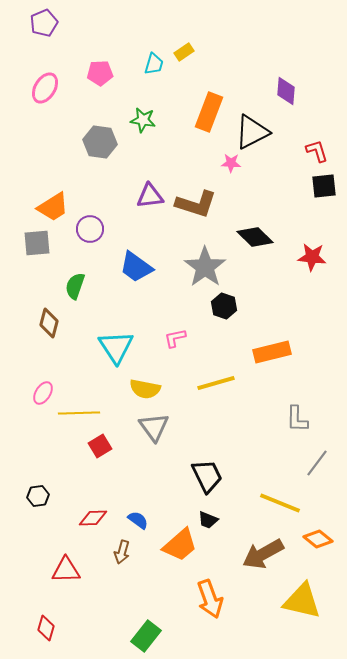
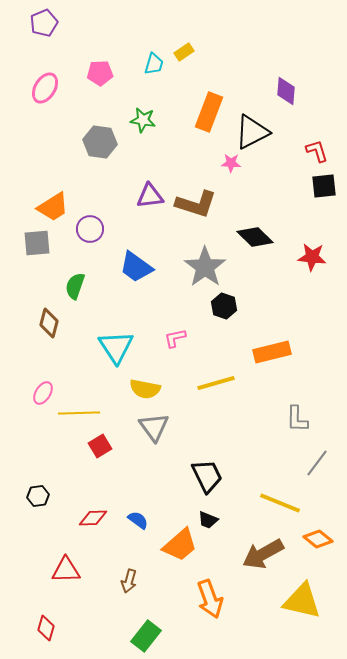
brown arrow at (122, 552): moved 7 px right, 29 px down
